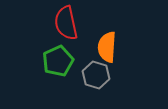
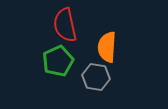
red semicircle: moved 1 px left, 2 px down
gray hexagon: moved 2 px down; rotated 8 degrees counterclockwise
